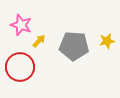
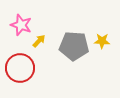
yellow star: moved 5 px left; rotated 14 degrees clockwise
red circle: moved 1 px down
